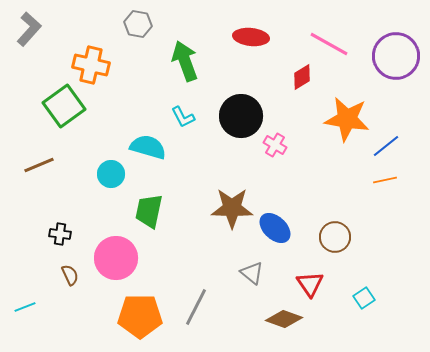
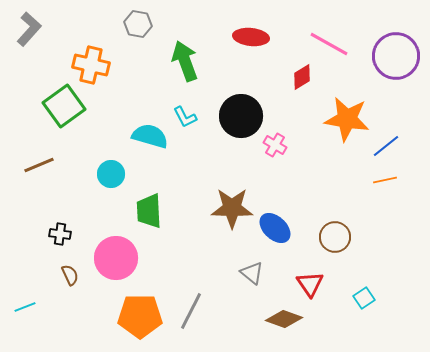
cyan L-shape: moved 2 px right
cyan semicircle: moved 2 px right, 11 px up
green trapezoid: rotated 15 degrees counterclockwise
gray line: moved 5 px left, 4 px down
